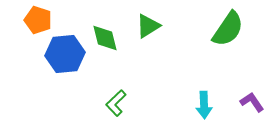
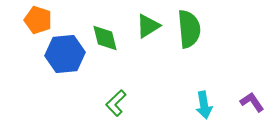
green semicircle: moved 39 px left; rotated 39 degrees counterclockwise
cyan arrow: rotated 8 degrees counterclockwise
